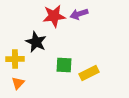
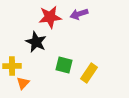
red star: moved 4 px left, 1 px down
yellow cross: moved 3 px left, 7 px down
green square: rotated 12 degrees clockwise
yellow rectangle: rotated 30 degrees counterclockwise
orange triangle: moved 5 px right
